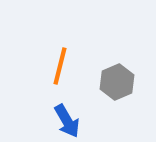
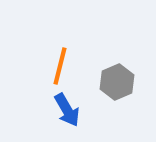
blue arrow: moved 11 px up
